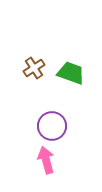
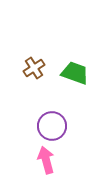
green trapezoid: moved 4 px right
